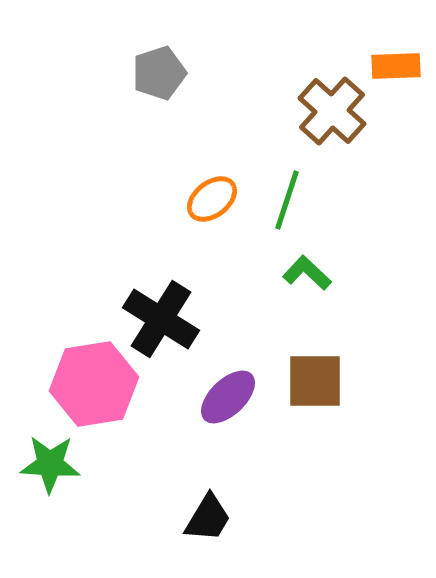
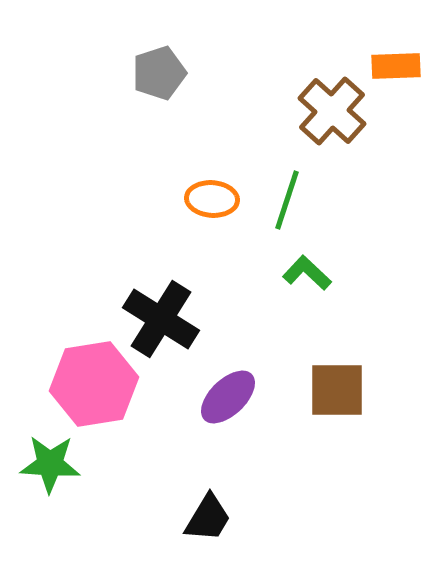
orange ellipse: rotated 42 degrees clockwise
brown square: moved 22 px right, 9 px down
